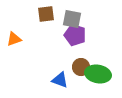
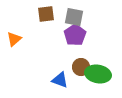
gray square: moved 2 px right, 2 px up
purple pentagon: rotated 20 degrees clockwise
orange triangle: rotated 21 degrees counterclockwise
